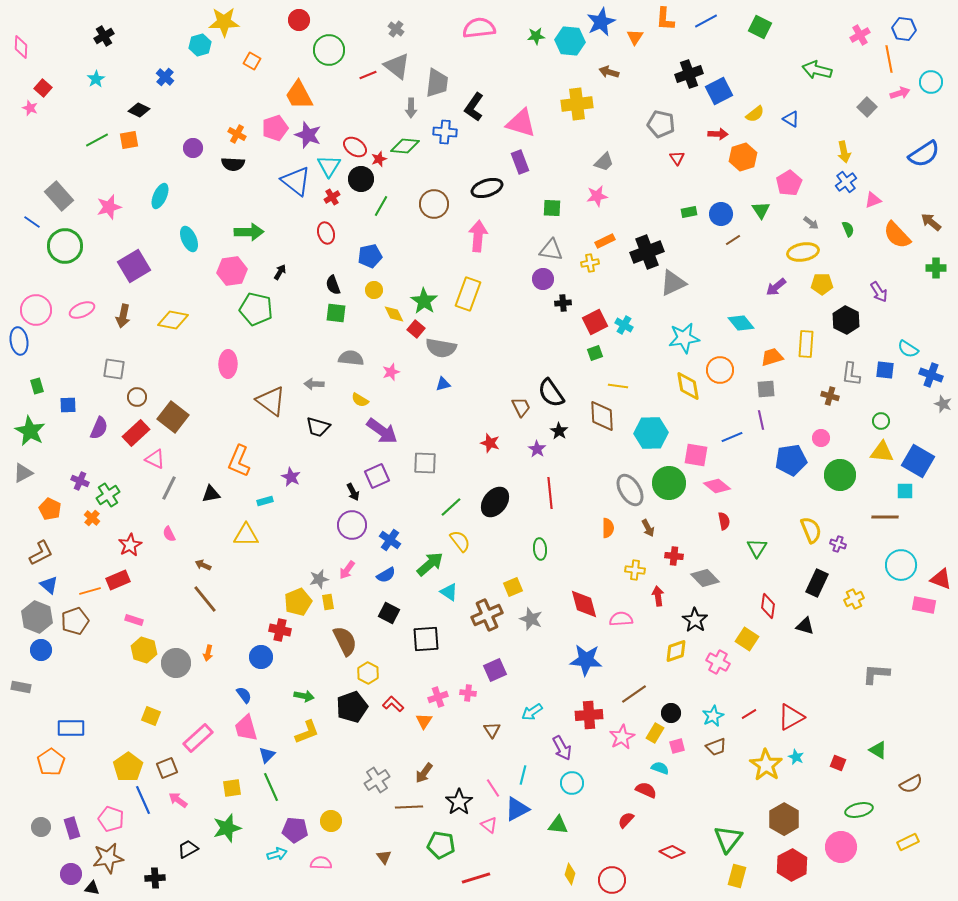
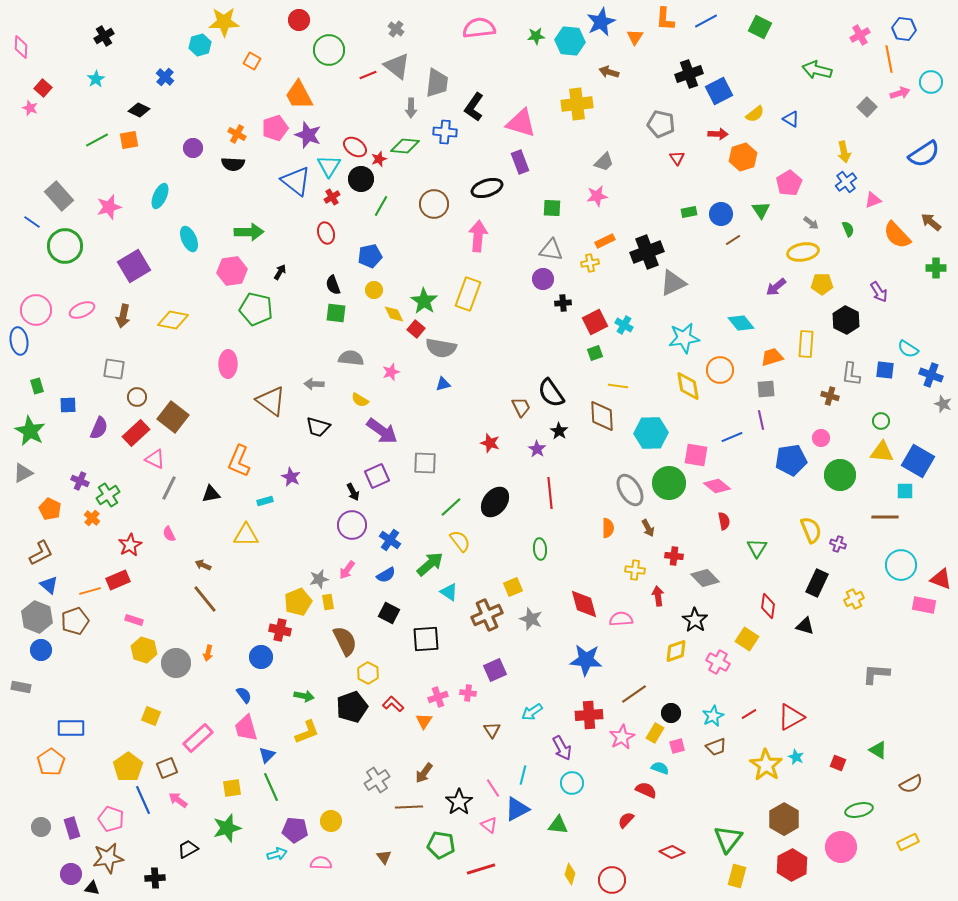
red line at (476, 878): moved 5 px right, 9 px up
